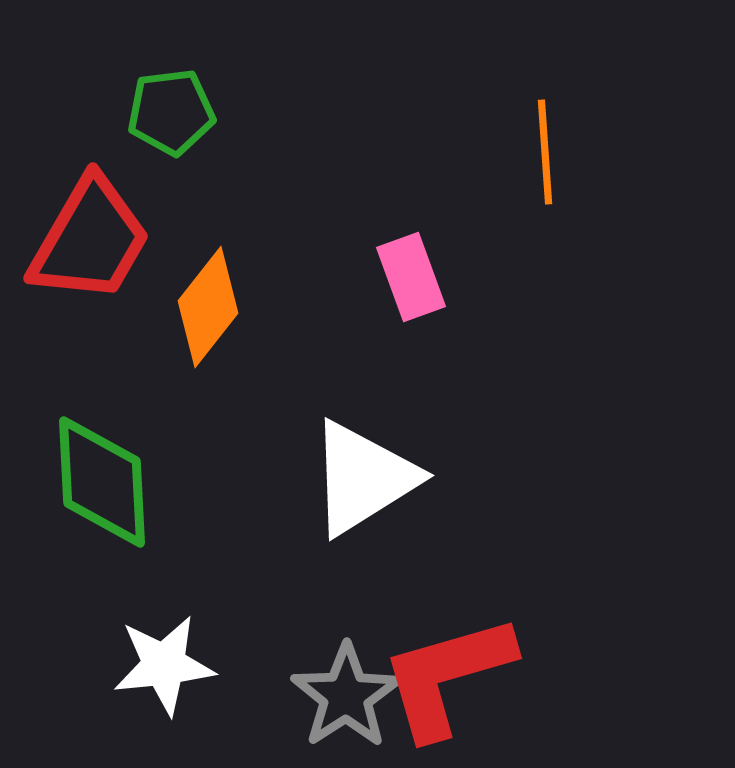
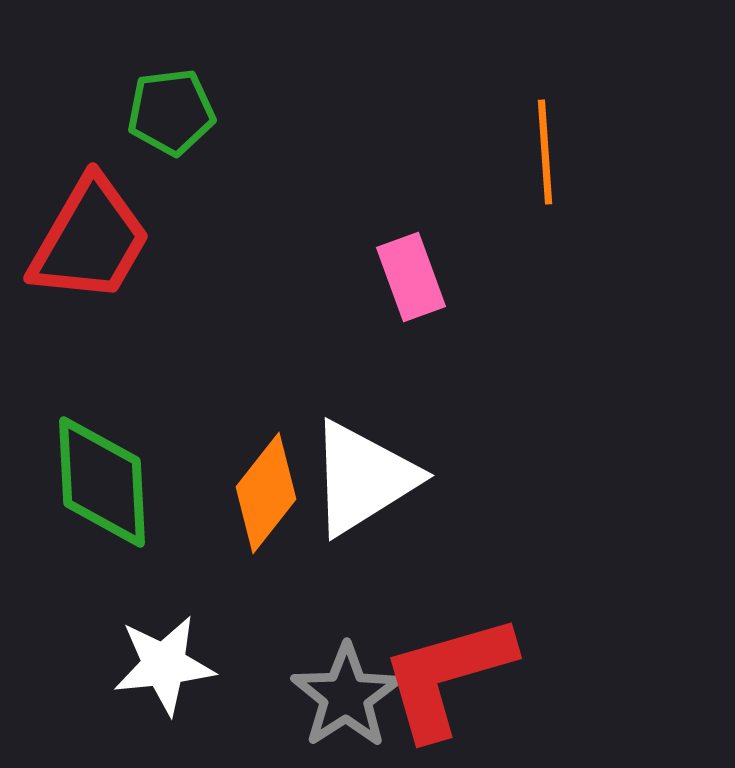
orange diamond: moved 58 px right, 186 px down
